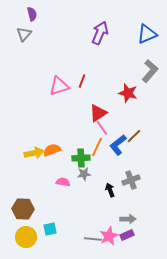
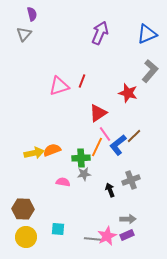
pink line: moved 3 px right, 6 px down
cyan square: moved 8 px right; rotated 16 degrees clockwise
pink star: moved 2 px left
